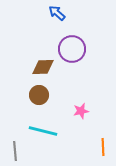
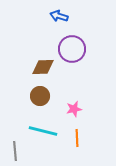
blue arrow: moved 2 px right, 3 px down; rotated 24 degrees counterclockwise
brown circle: moved 1 px right, 1 px down
pink star: moved 7 px left, 2 px up
orange line: moved 26 px left, 9 px up
